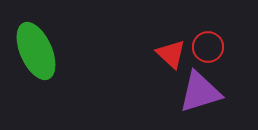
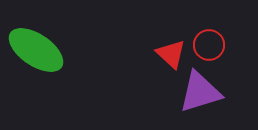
red circle: moved 1 px right, 2 px up
green ellipse: moved 1 px up; rotated 32 degrees counterclockwise
